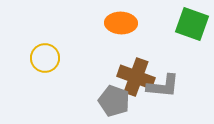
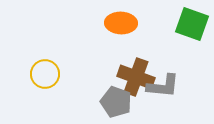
yellow circle: moved 16 px down
gray pentagon: moved 2 px right, 1 px down
